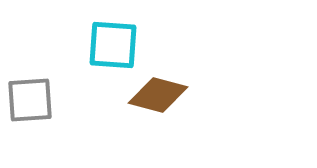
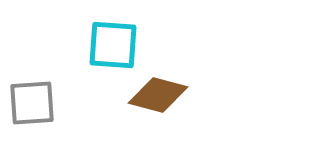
gray square: moved 2 px right, 3 px down
